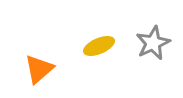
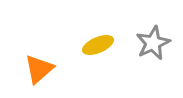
yellow ellipse: moved 1 px left, 1 px up
